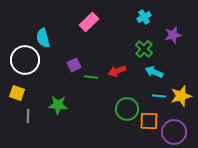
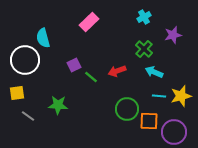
green line: rotated 32 degrees clockwise
yellow square: rotated 28 degrees counterclockwise
gray line: rotated 56 degrees counterclockwise
